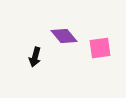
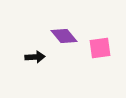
black arrow: rotated 108 degrees counterclockwise
